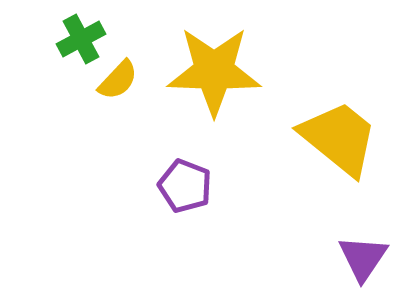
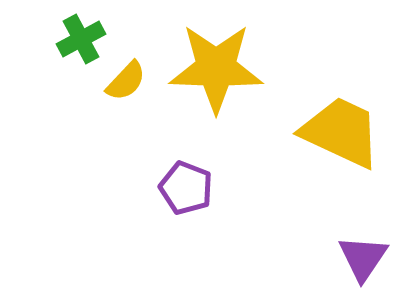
yellow star: moved 2 px right, 3 px up
yellow semicircle: moved 8 px right, 1 px down
yellow trapezoid: moved 2 px right, 6 px up; rotated 14 degrees counterclockwise
purple pentagon: moved 1 px right, 2 px down
